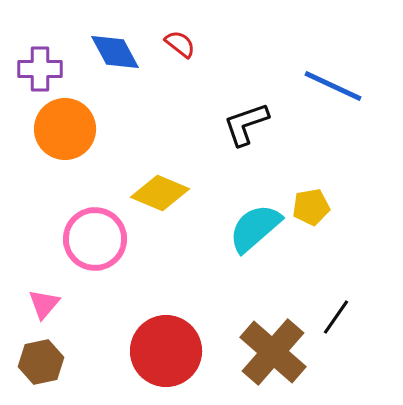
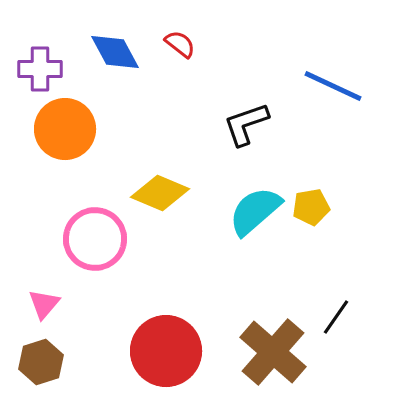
cyan semicircle: moved 17 px up
brown hexagon: rotated 6 degrees counterclockwise
